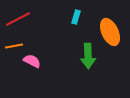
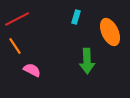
red line: moved 1 px left
orange line: moved 1 px right; rotated 66 degrees clockwise
green arrow: moved 1 px left, 5 px down
pink semicircle: moved 9 px down
